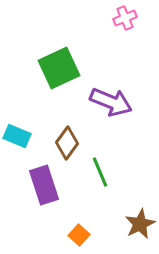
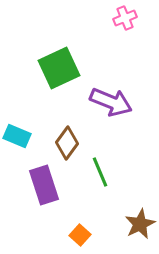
orange square: moved 1 px right
